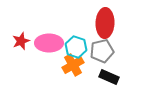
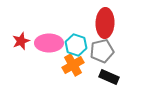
cyan hexagon: moved 2 px up
